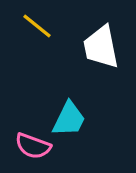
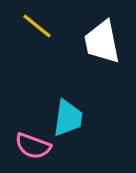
white trapezoid: moved 1 px right, 5 px up
cyan trapezoid: moved 1 px left, 1 px up; rotated 18 degrees counterclockwise
